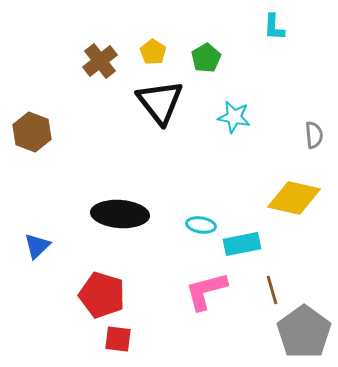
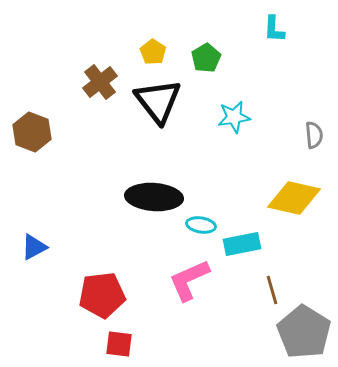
cyan L-shape: moved 2 px down
brown cross: moved 21 px down
black triangle: moved 2 px left, 1 px up
cyan star: rotated 20 degrees counterclockwise
black ellipse: moved 34 px right, 17 px up
blue triangle: moved 3 px left, 1 px down; rotated 16 degrees clockwise
pink L-shape: moved 17 px left, 11 px up; rotated 9 degrees counterclockwise
red pentagon: rotated 24 degrees counterclockwise
gray pentagon: rotated 4 degrees counterclockwise
red square: moved 1 px right, 5 px down
